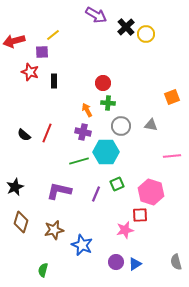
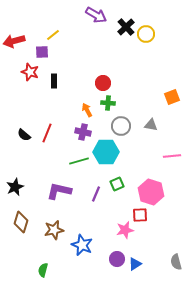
purple circle: moved 1 px right, 3 px up
